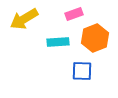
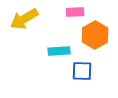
pink rectangle: moved 1 px right, 2 px up; rotated 18 degrees clockwise
orange hexagon: moved 3 px up; rotated 8 degrees counterclockwise
cyan rectangle: moved 1 px right, 9 px down
